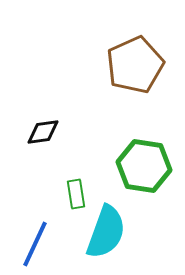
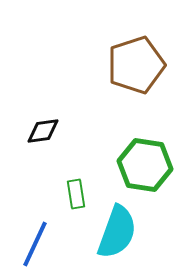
brown pentagon: moved 1 px right; rotated 6 degrees clockwise
black diamond: moved 1 px up
green hexagon: moved 1 px right, 1 px up
cyan semicircle: moved 11 px right
